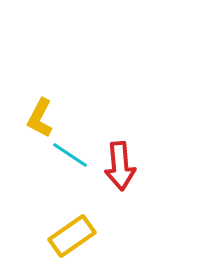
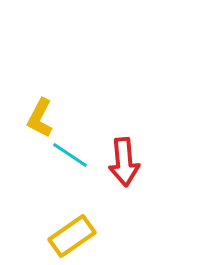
red arrow: moved 4 px right, 4 px up
